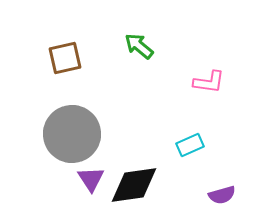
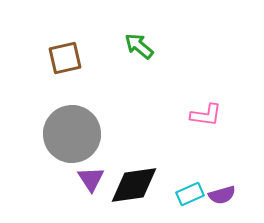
pink L-shape: moved 3 px left, 33 px down
cyan rectangle: moved 49 px down
